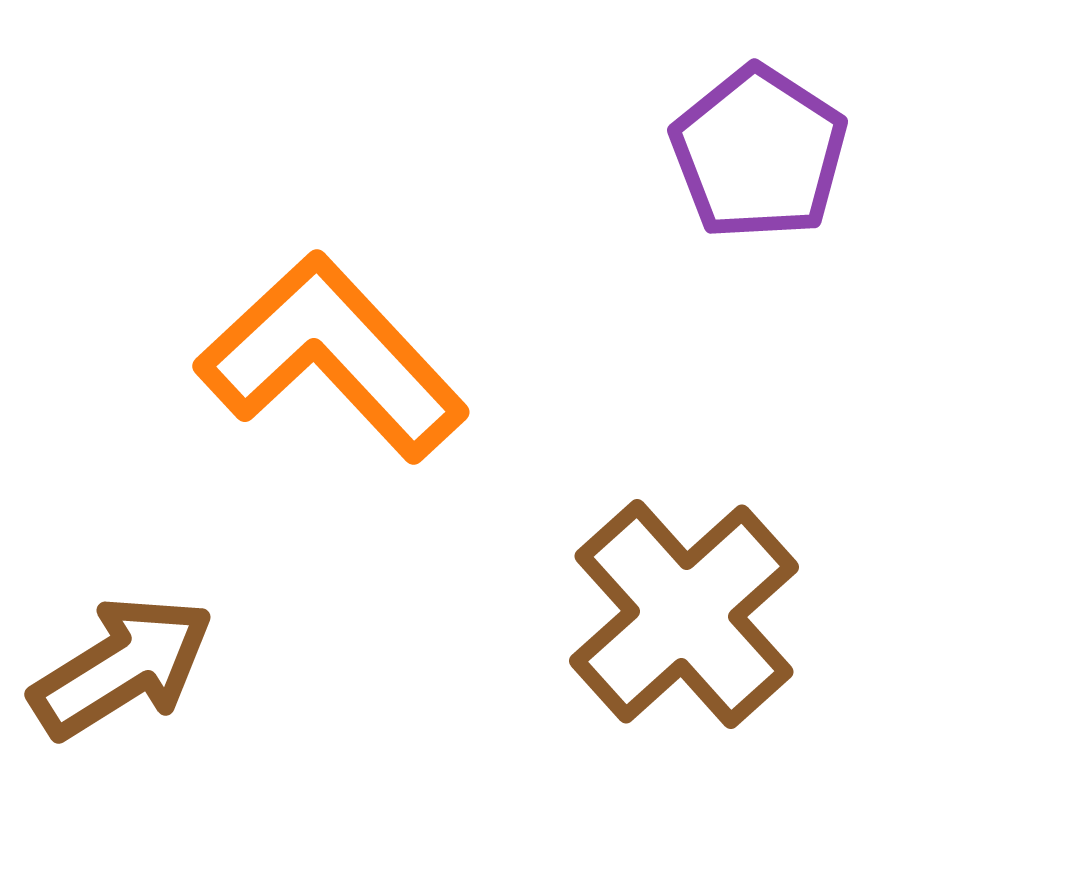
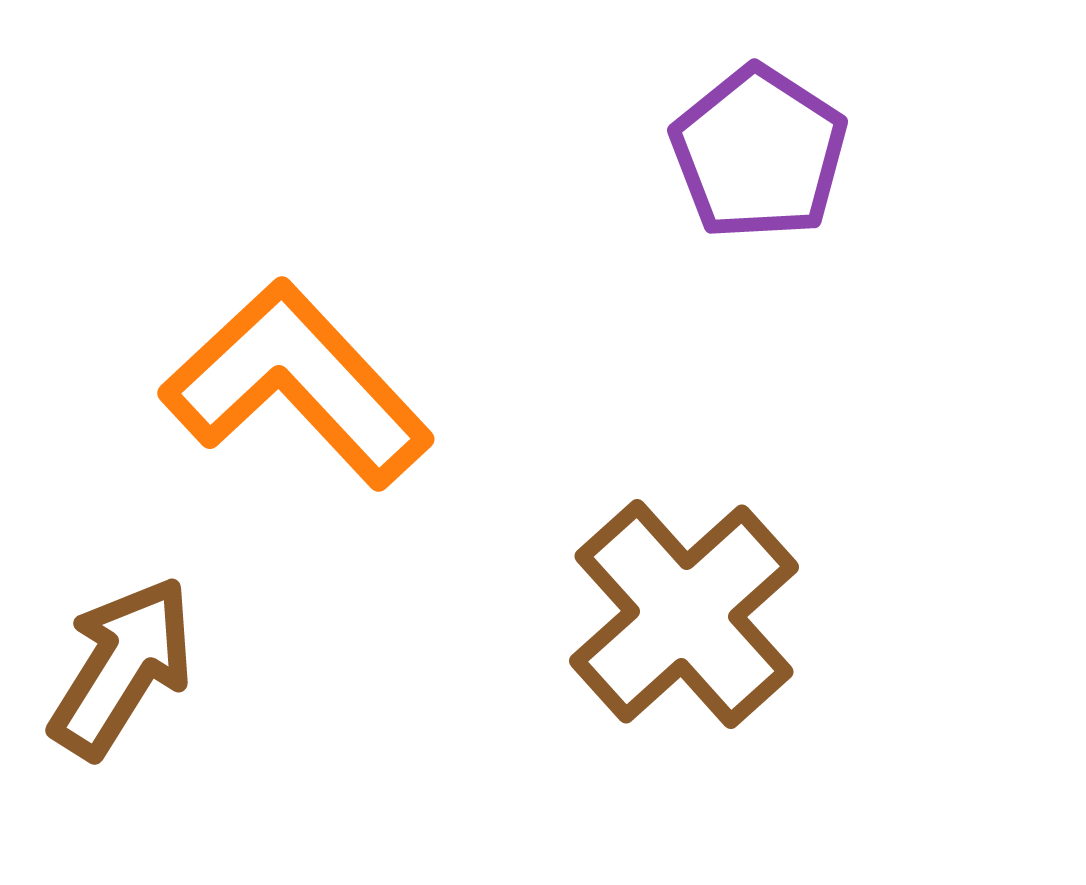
orange L-shape: moved 35 px left, 27 px down
brown arrow: rotated 26 degrees counterclockwise
